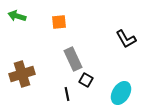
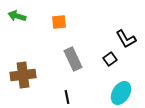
brown cross: moved 1 px right, 1 px down; rotated 10 degrees clockwise
black square: moved 24 px right, 21 px up; rotated 24 degrees clockwise
black line: moved 3 px down
